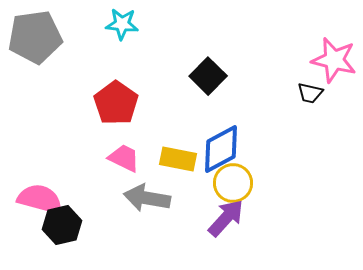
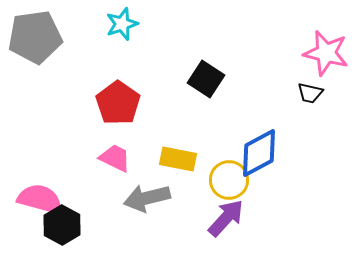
cyan star: rotated 24 degrees counterclockwise
pink star: moved 8 px left, 7 px up
black square: moved 2 px left, 3 px down; rotated 12 degrees counterclockwise
red pentagon: moved 2 px right
blue diamond: moved 38 px right, 4 px down
pink trapezoid: moved 9 px left
yellow circle: moved 4 px left, 3 px up
gray arrow: rotated 24 degrees counterclockwise
black hexagon: rotated 18 degrees counterclockwise
